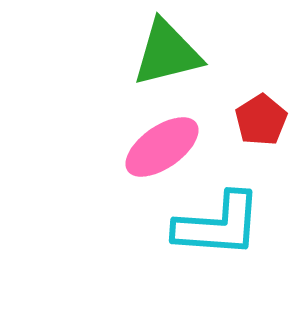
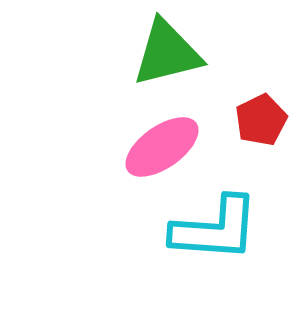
red pentagon: rotated 6 degrees clockwise
cyan L-shape: moved 3 px left, 4 px down
